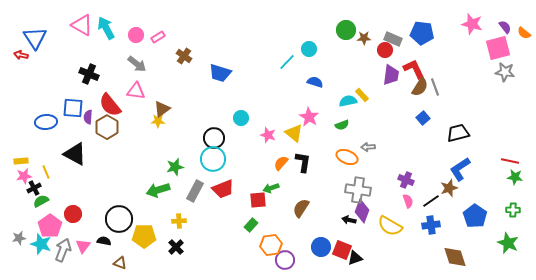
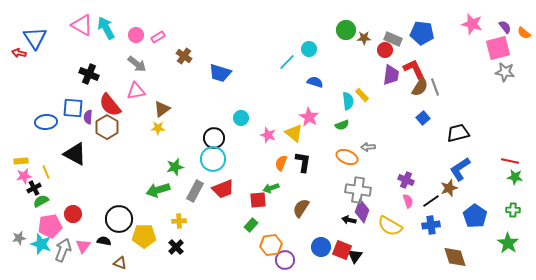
red arrow at (21, 55): moved 2 px left, 2 px up
pink triangle at (136, 91): rotated 18 degrees counterclockwise
cyan semicircle at (348, 101): rotated 96 degrees clockwise
yellow star at (158, 121): moved 7 px down
orange semicircle at (281, 163): rotated 21 degrees counterclockwise
pink pentagon at (50, 226): rotated 25 degrees clockwise
green star at (508, 243): rotated 10 degrees clockwise
black triangle at (355, 258): moved 2 px up; rotated 35 degrees counterclockwise
